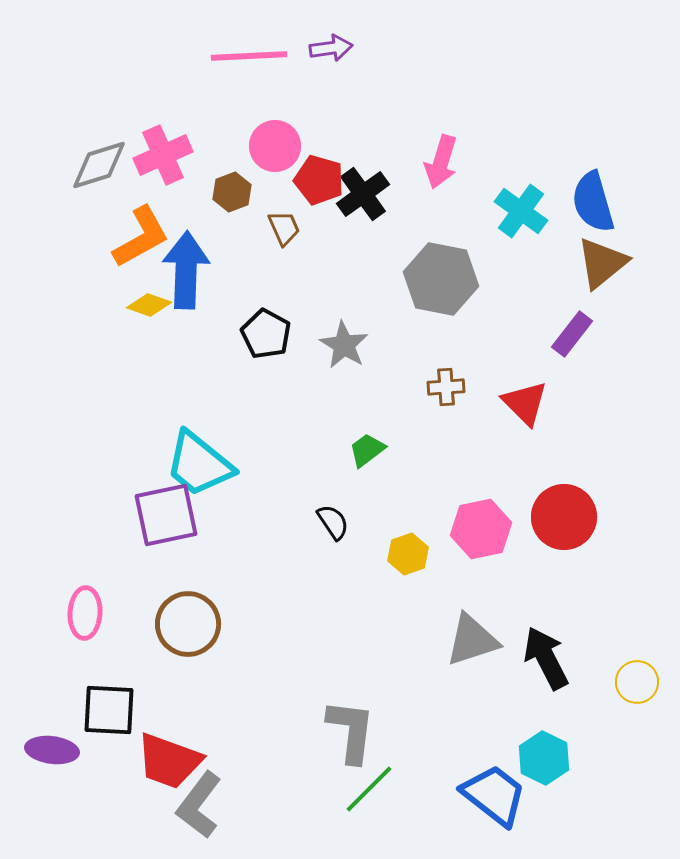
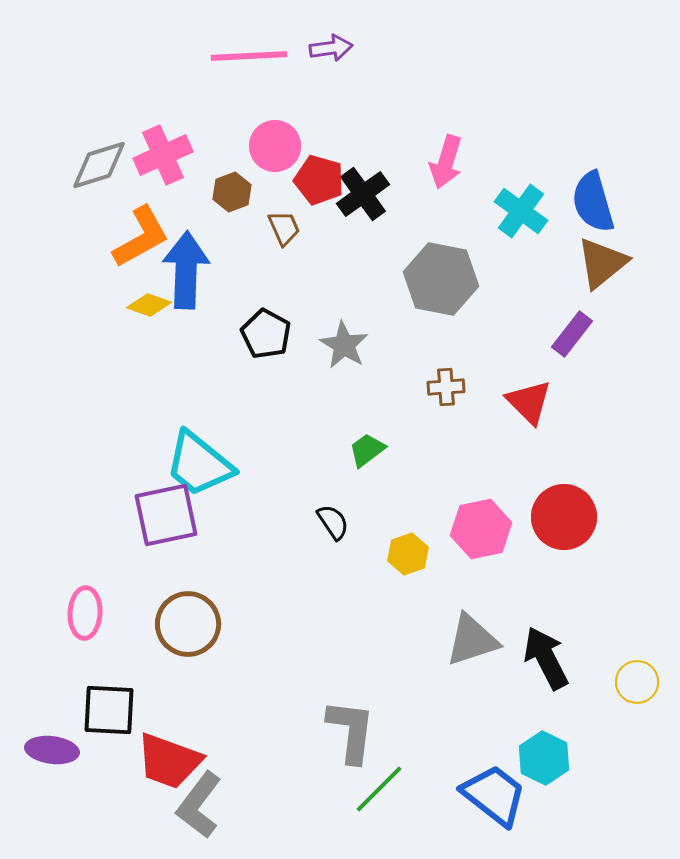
pink arrow at (441, 162): moved 5 px right
red triangle at (525, 403): moved 4 px right, 1 px up
green line at (369, 789): moved 10 px right
